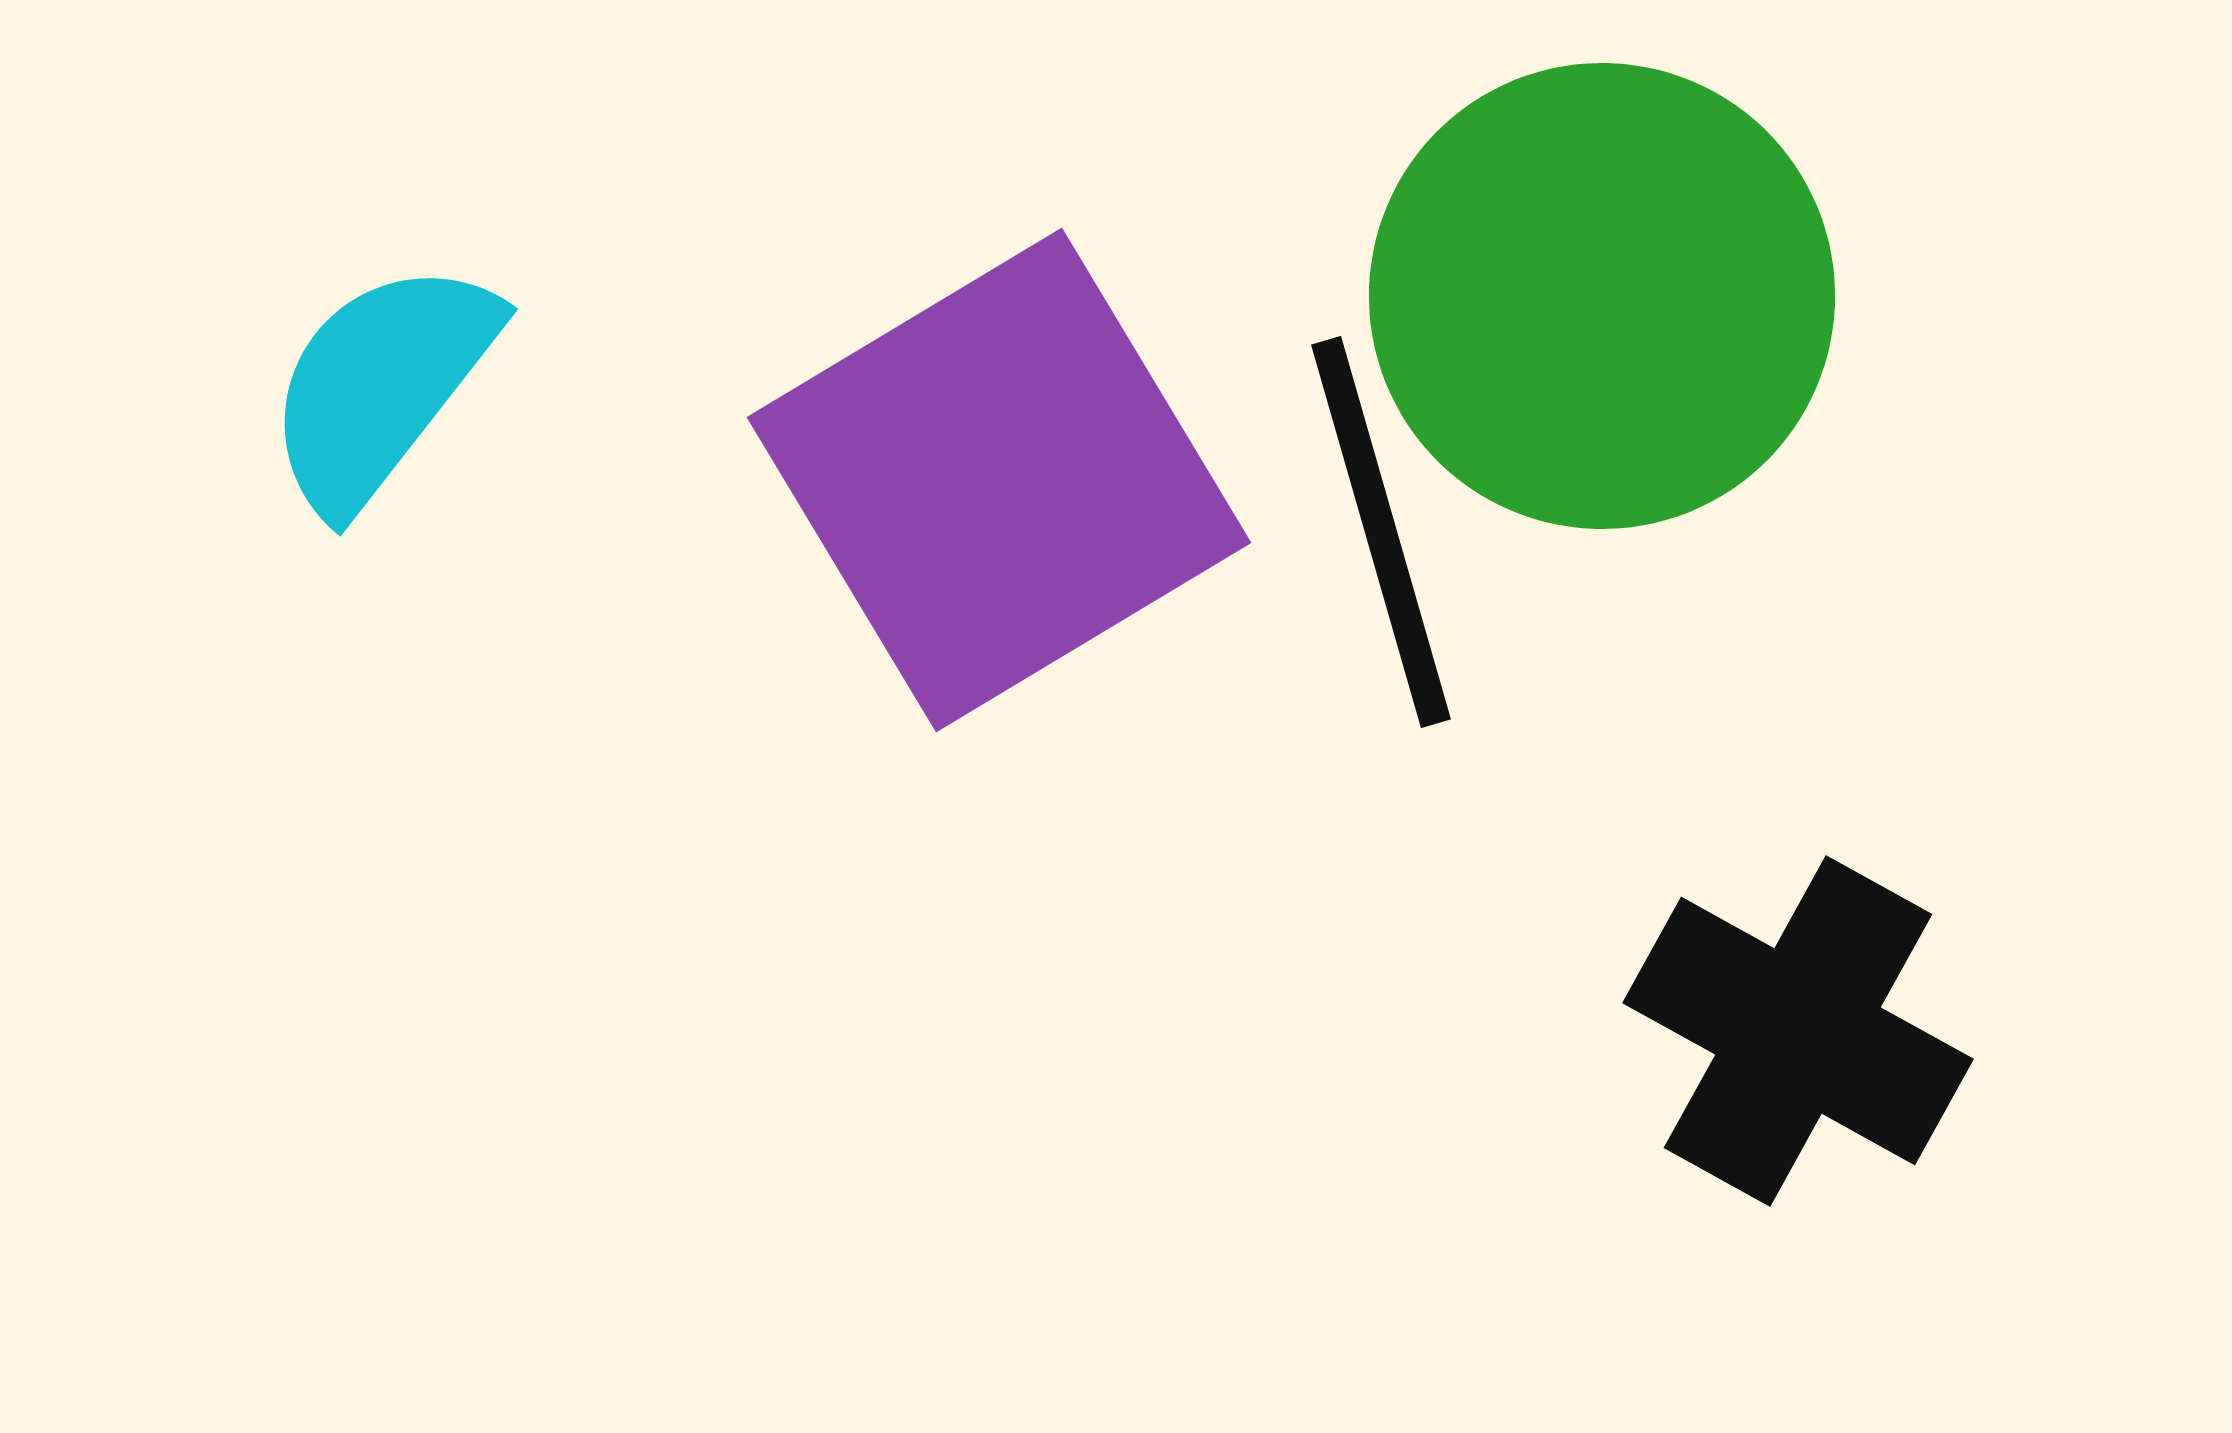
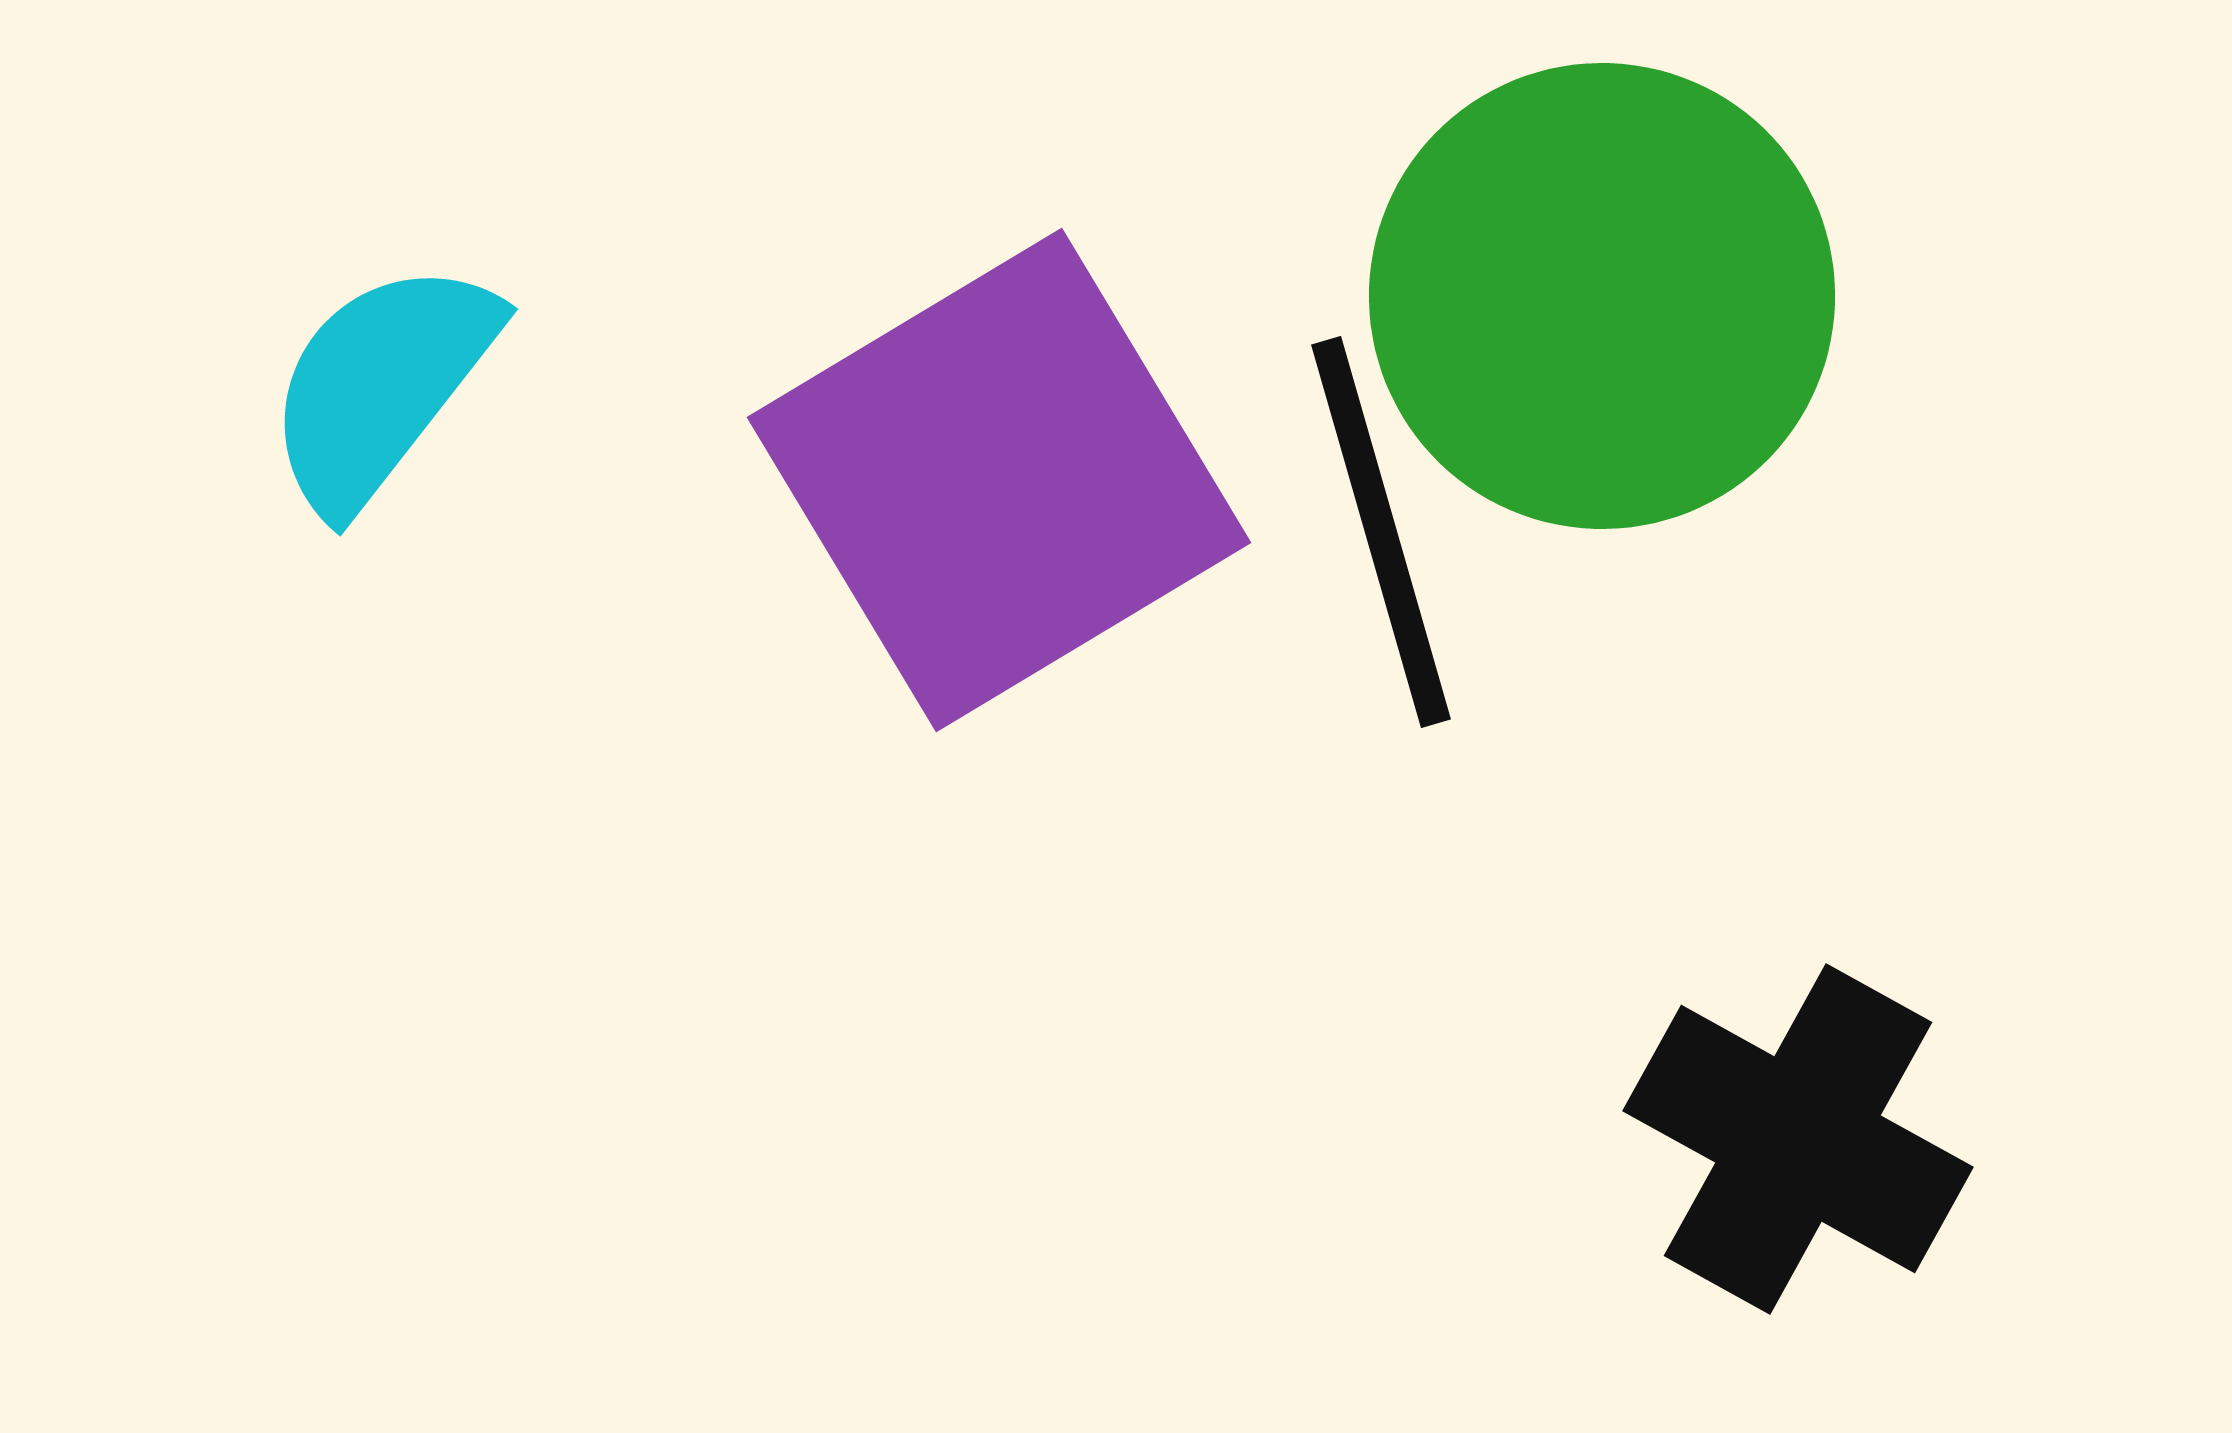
black cross: moved 108 px down
